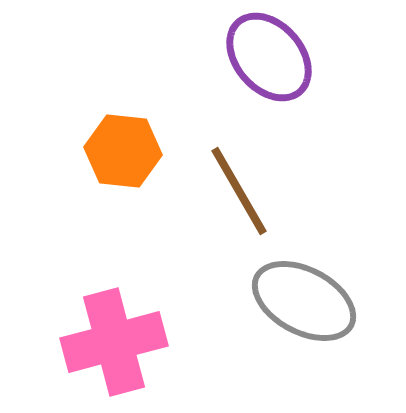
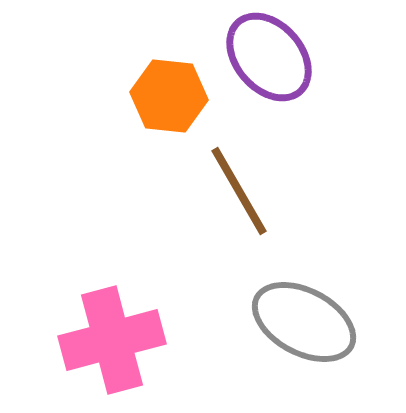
orange hexagon: moved 46 px right, 55 px up
gray ellipse: moved 21 px down
pink cross: moved 2 px left, 2 px up
